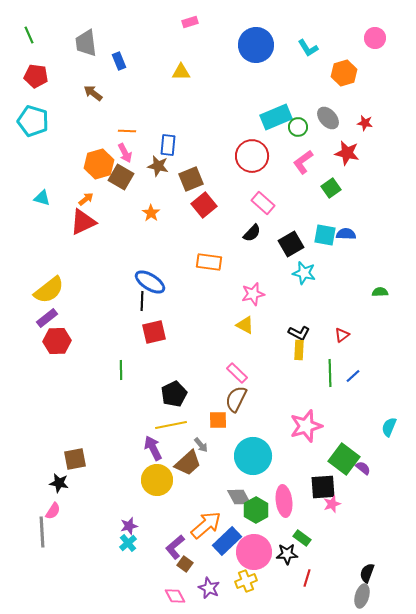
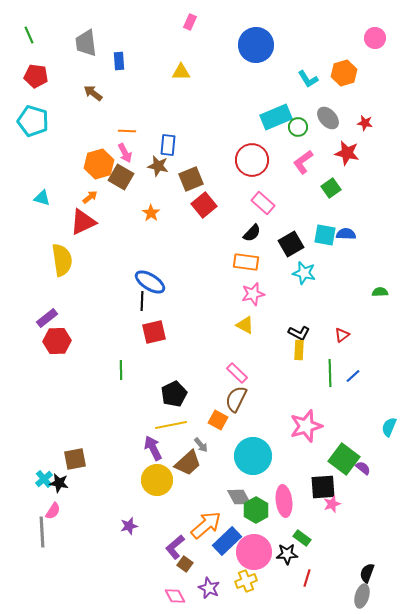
pink rectangle at (190, 22): rotated 49 degrees counterclockwise
cyan L-shape at (308, 48): moved 31 px down
blue rectangle at (119, 61): rotated 18 degrees clockwise
red circle at (252, 156): moved 4 px down
orange arrow at (86, 199): moved 4 px right, 2 px up
orange rectangle at (209, 262): moved 37 px right
yellow semicircle at (49, 290): moved 13 px right, 30 px up; rotated 60 degrees counterclockwise
orange square at (218, 420): rotated 30 degrees clockwise
cyan cross at (128, 543): moved 84 px left, 64 px up
